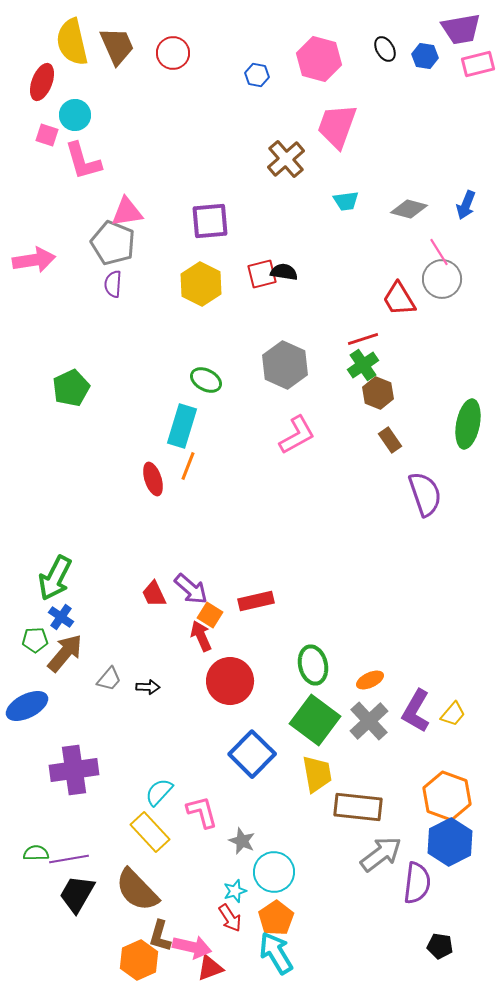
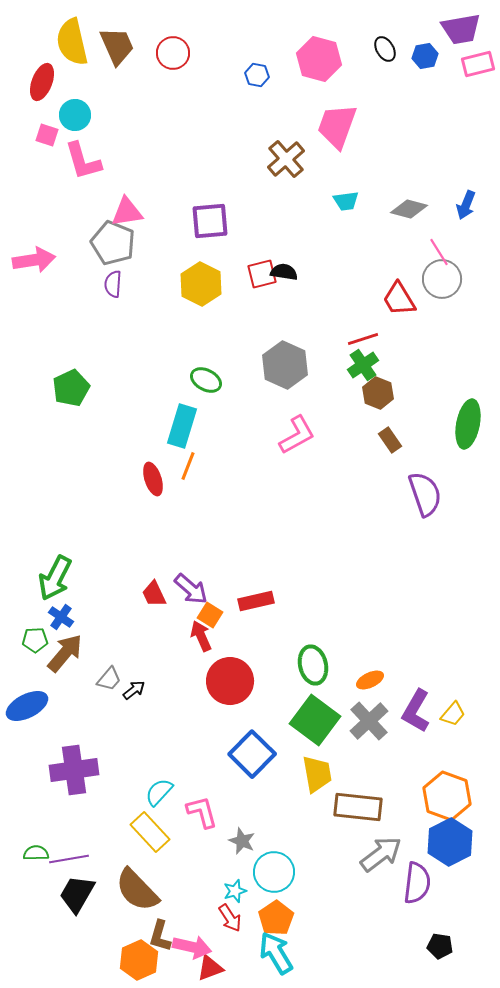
blue hexagon at (425, 56): rotated 20 degrees counterclockwise
black arrow at (148, 687): moved 14 px left, 3 px down; rotated 40 degrees counterclockwise
